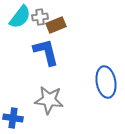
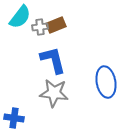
gray cross: moved 10 px down
blue L-shape: moved 7 px right, 8 px down
gray star: moved 5 px right, 7 px up
blue cross: moved 1 px right
